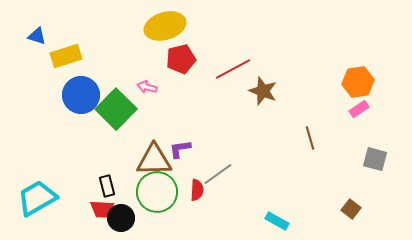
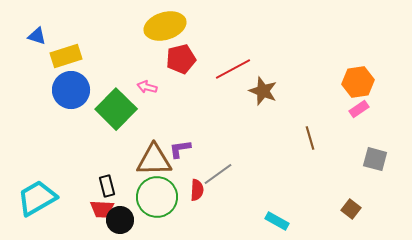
blue circle: moved 10 px left, 5 px up
green circle: moved 5 px down
black circle: moved 1 px left, 2 px down
